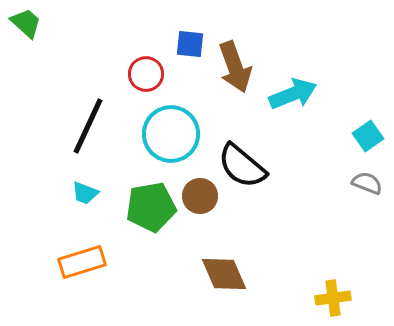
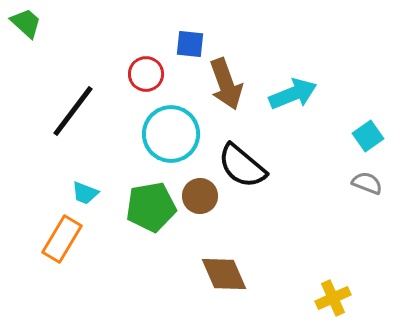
brown arrow: moved 9 px left, 17 px down
black line: moved 15 px left, 15 px up; rotated 12 degrees clockwise
orange rectangle: moved 20 px left, 23 px up; rotated 42 degrees counterclockwise
yellow cross: rotated 16 degrees counterclockwise
